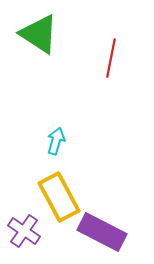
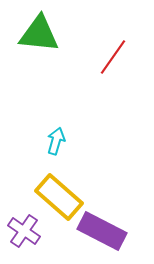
green triangle: rotated 27 degrees counterclockwise
red line: moved 2 px right, 1 px up; rotated 24 degrees clockwise
yellow rectangle: rotated 21 degrees counterclockwise
purple rectangle: moved 1 px up
